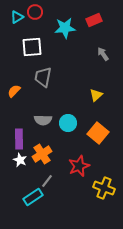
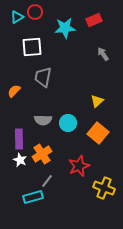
yellow triangle: moved 1 px right, 6 px down
cyan rectangle: rotated 18 degrees clockwise
